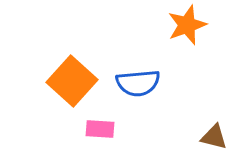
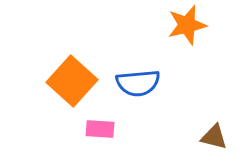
orange star: rotated 6 degrees clockwise
